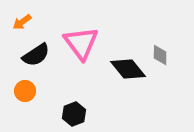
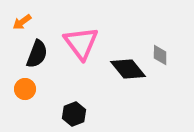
black semicircle: moved 1 px right, 1 px up; rotated 36 degrees counterclockwise
orange circle: moved 2 px up
